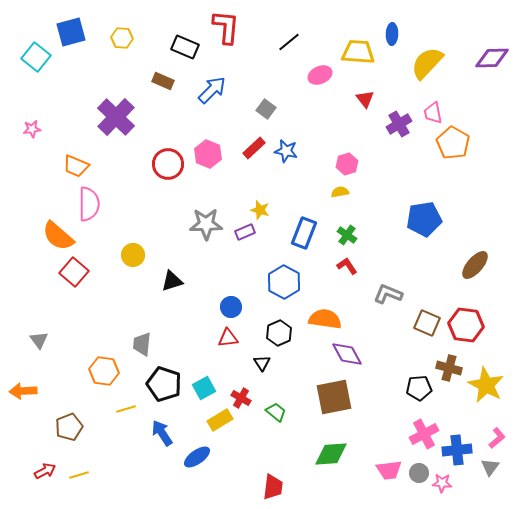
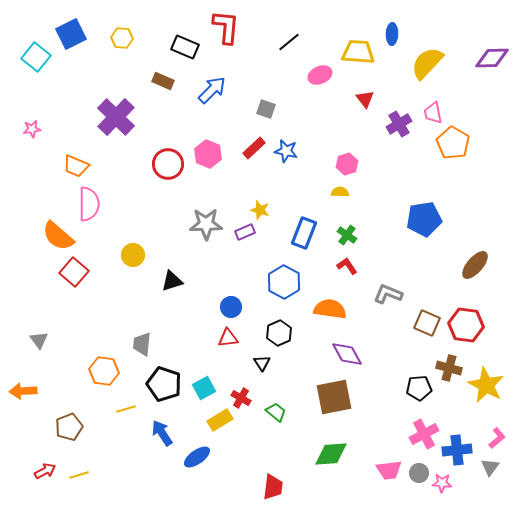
blue square at (71, 32): moved 2 px down; rotated 12 degrees counterclockwise
gray square at (266, 109): rotated 18 degrees counterclockwise
yellow semicircle at (340, 192): rotated 12 degrees clockwise
orange semicircle at (325, 319): moved 5 px right, 10 px up
